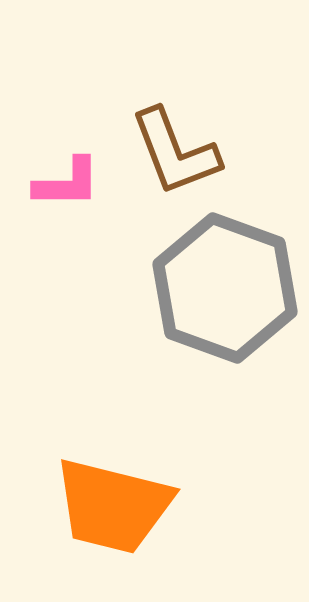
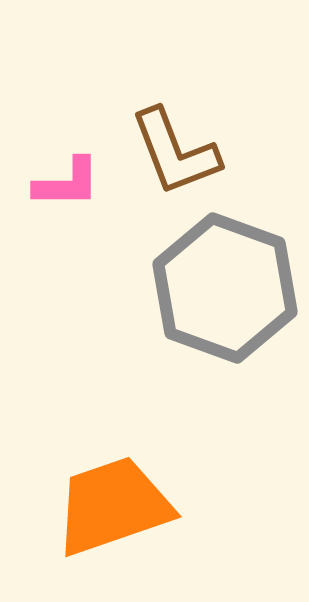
orange trapezoid: rotated 147 degrees clockwise
